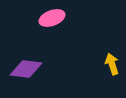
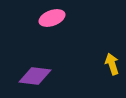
purple diamond: moved 9 px right, 7 px down
